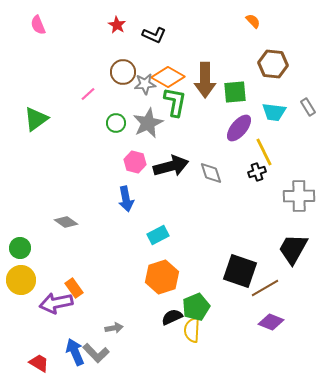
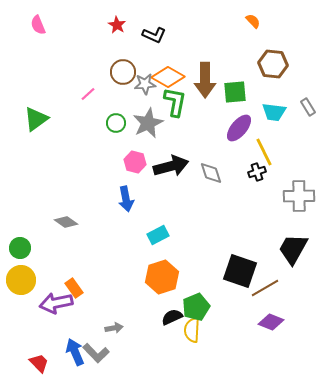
red trapezoid at (39, 363): rotated 15 degrees clockwise
